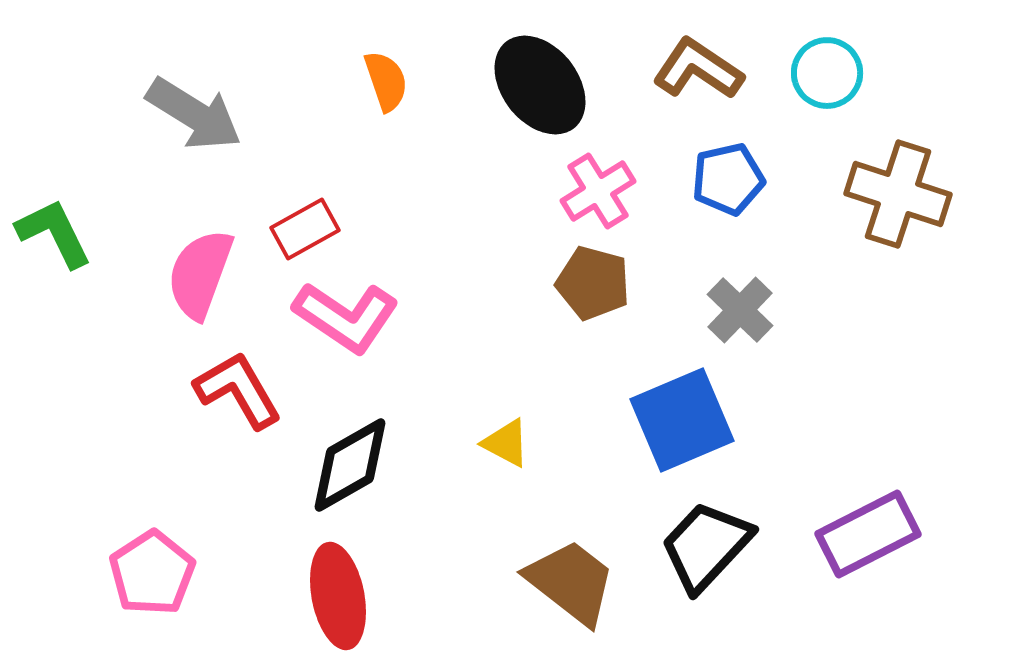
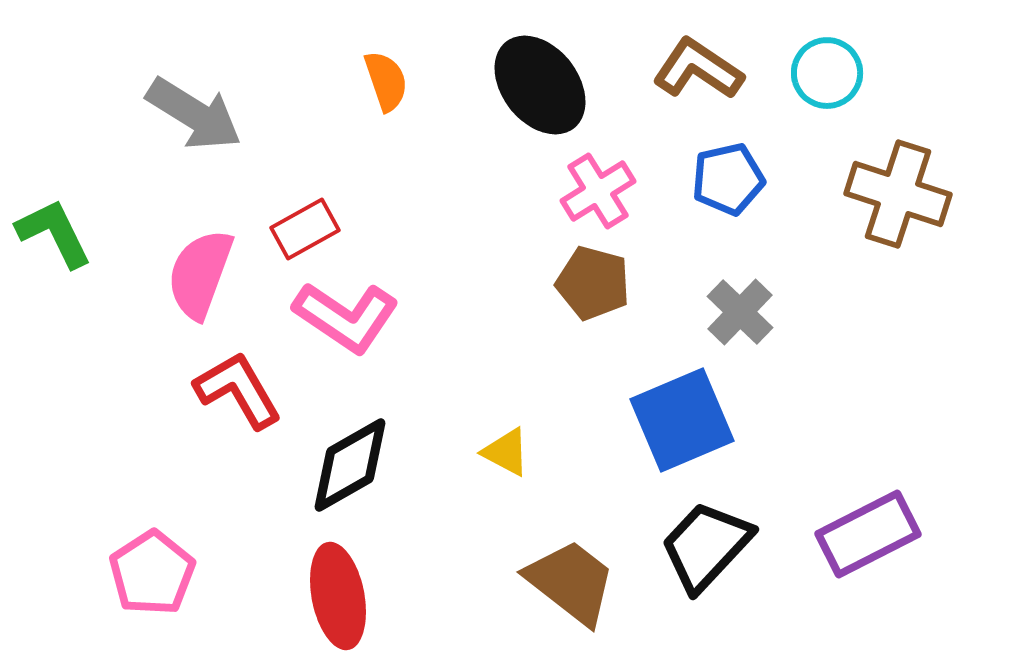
gray cross: moved 2 px down
yellow triangle: moved 9 px down
